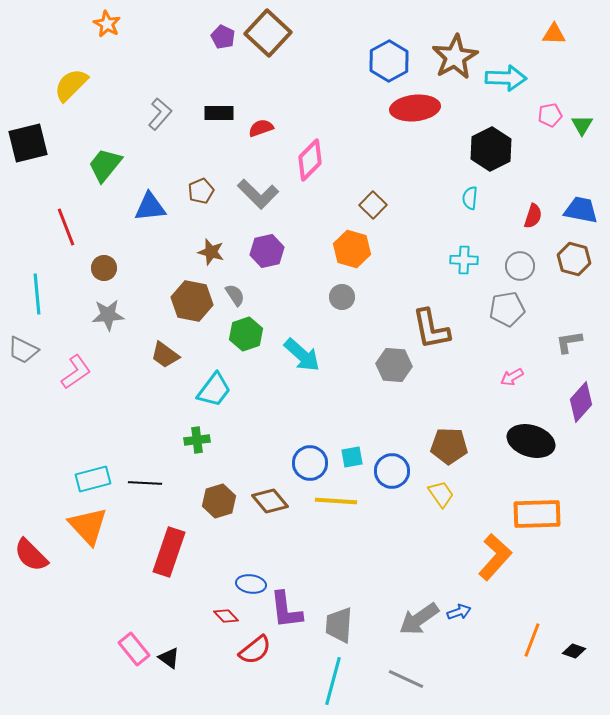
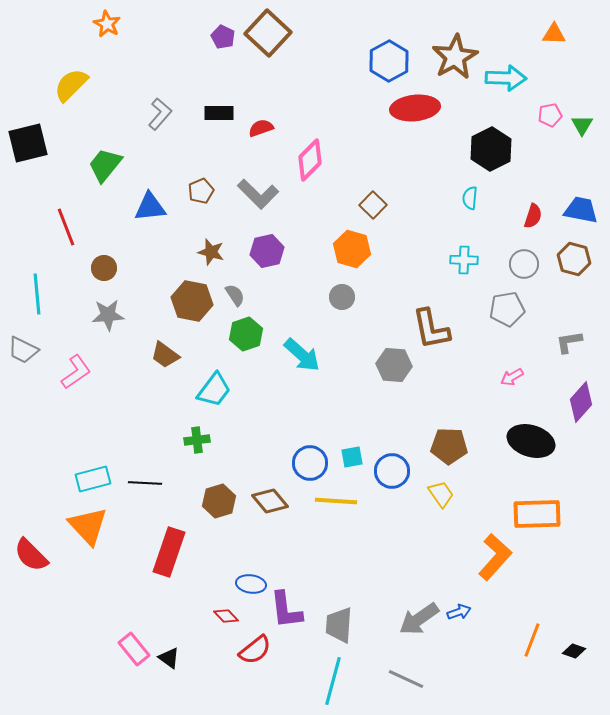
gray circle at (520, 266): moved 4 px right, 2 px up
